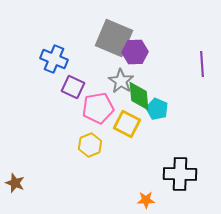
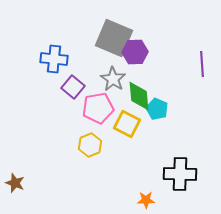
blue cross: rotated 16 degrees counterclockwise
gray star: moved 8 px left, 2 px up
purple square: rotated 15 degrees clockwise
